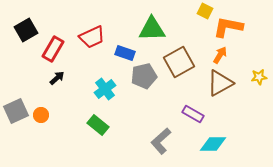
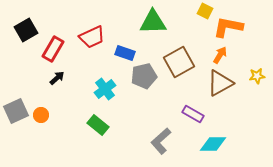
green triangle: moved 1 px right, 7 px up
yellow star: moved 2 px left, 1 px up
